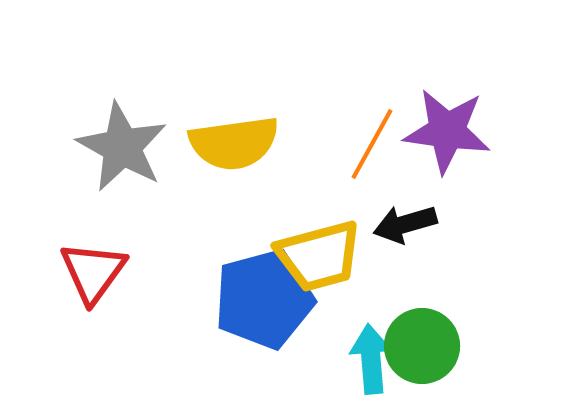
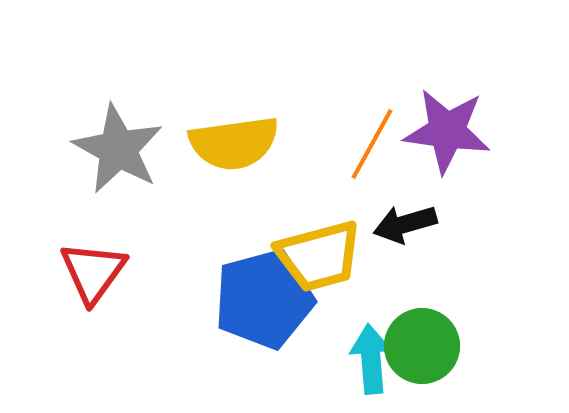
gray star: moved 4 px left, 2 px down
